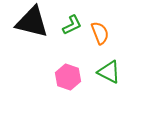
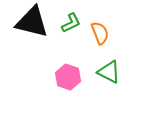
green L-shape: moved 1 px left, 2 px up
